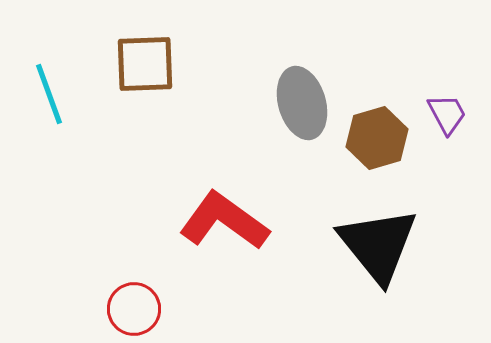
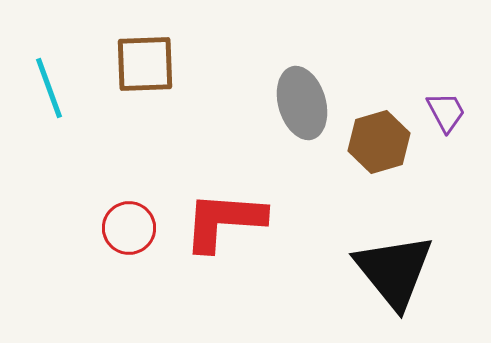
cyan line: moved 6 px up
purple trapezoid: moved 1 px left, 2 px up
brown hexagon: moved 2 px right, 4 px down
red L-shape: rotated 32 degrees counterclockwise
black triangle: moved 16 px right, 26 px down
red circle: moved 5 px left, 81 px up
